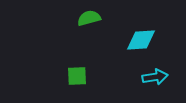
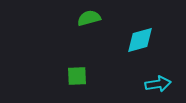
cyan diamond: moved 1 px left; rotated 12 degrees counterclockwise
cyan arrow: moved 3 px right, 7 px down
